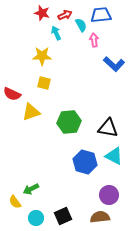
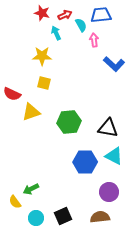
blue hexagon: rotated 15 degrees counterclockwise
purple circle: moved 3 px up
